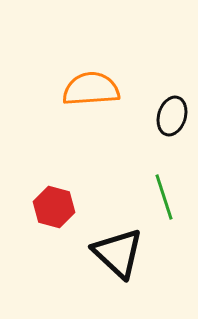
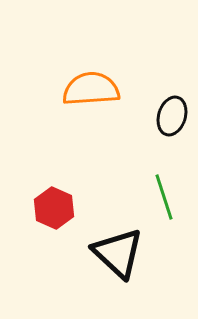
red hexagon: moved 1 px down; rotated 9 degrees clockwise
